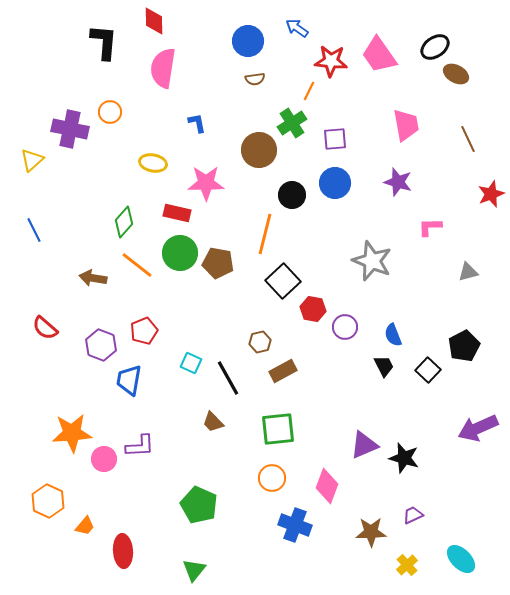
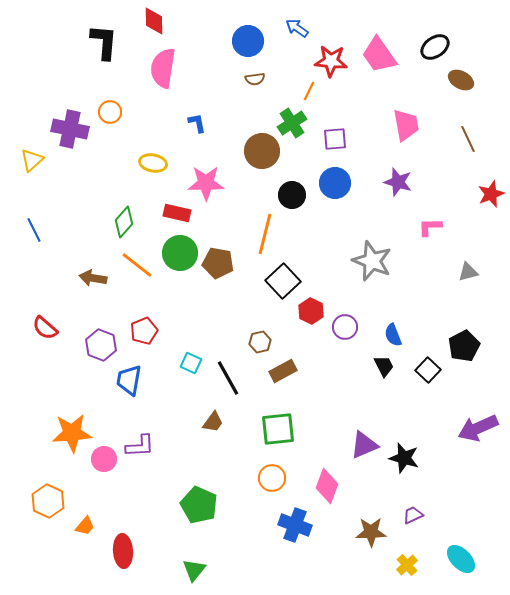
brown ellipse at (456, 74): moved 5 px right, 6 px down
brown circle at (259, 150): moved 3 px right, 1 px down
red hexagon at (313, 309): moved 2 px left, 2 px down; rotated 15 degrees clockwise
brown trapezoid at (213, 422): rotated 100 degrees counterclockwise
